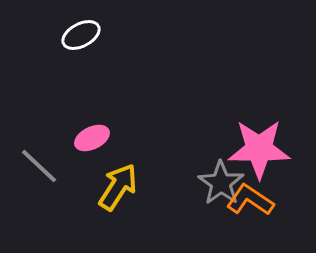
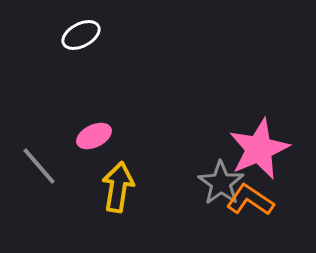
pink ellipse: moved 2 px right, 2 px up
pink star: rotated 24 degrees counterclockwise
gray line: rotated 6 degrees clockwise
yellow arrow: rotated 24 degrees counterclockwise
